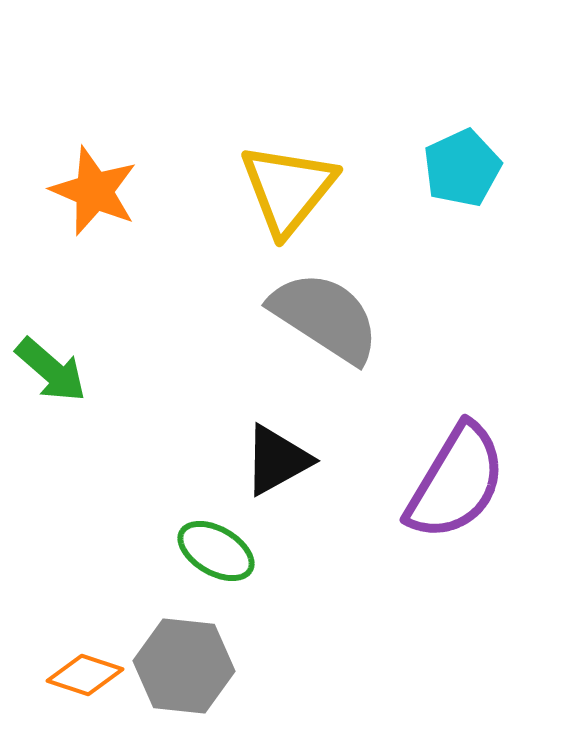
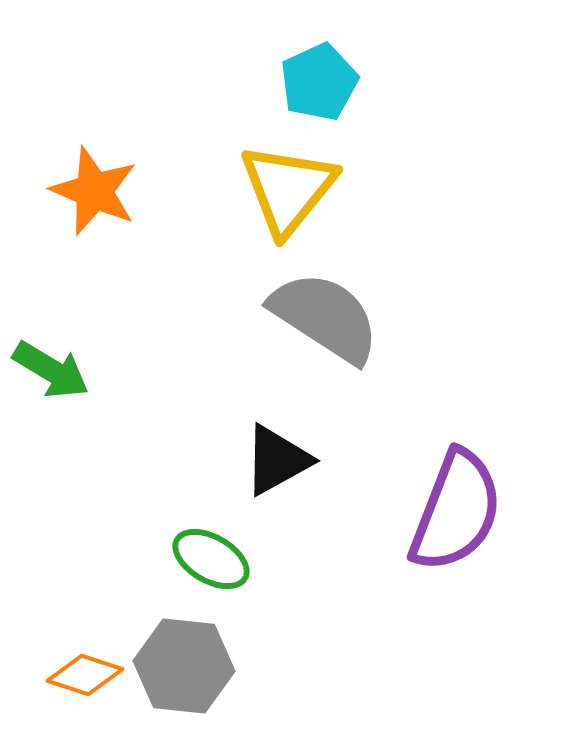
cyan pentagon: moved 143 px left, 86 px up
green arrow: rotated 10 degrees counterclockwise
purple semicircle: moved 29 px down; rotated 10 degrees counterclockwise
green ellipse: moved 5 px left, 8 px down
